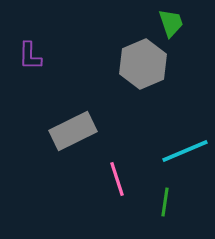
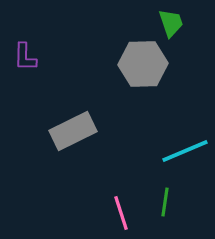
purple L-shape: moved 5 px left, 1 px down
gray hexagon: rotated 21 degrees clockwise
pink line: moved 4 px right, 34 px down
